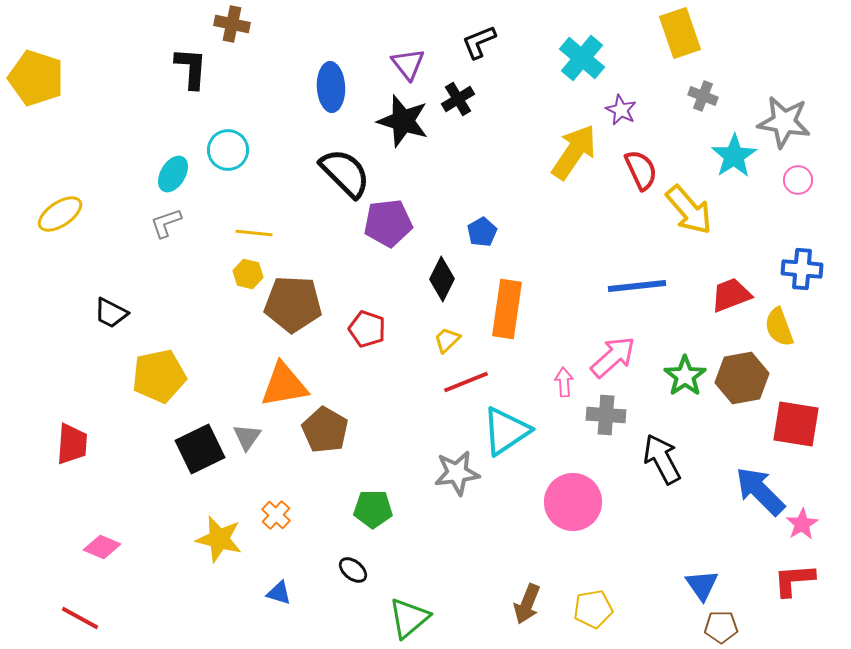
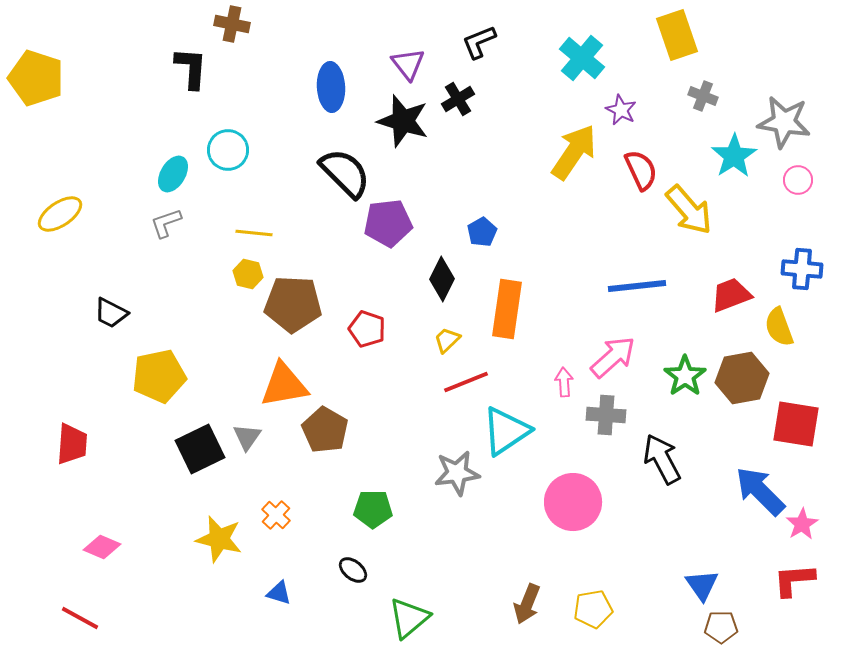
yellow rectangle at (680, 33): moved 3 px left, 2 px down
